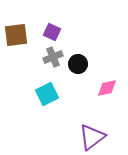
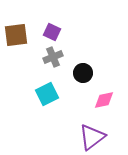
black circle: moved 5 px right, 9 px down
pink diamond: moved 3 px left, 12 px down
